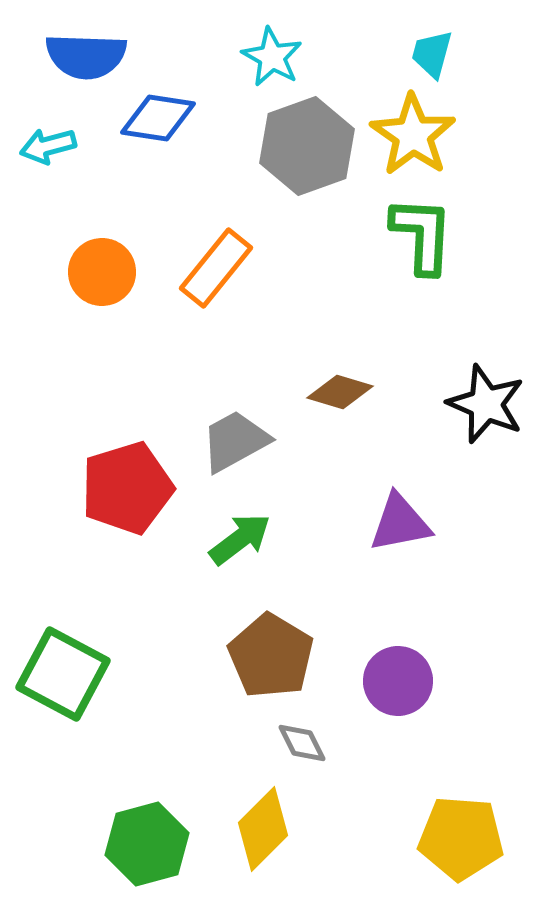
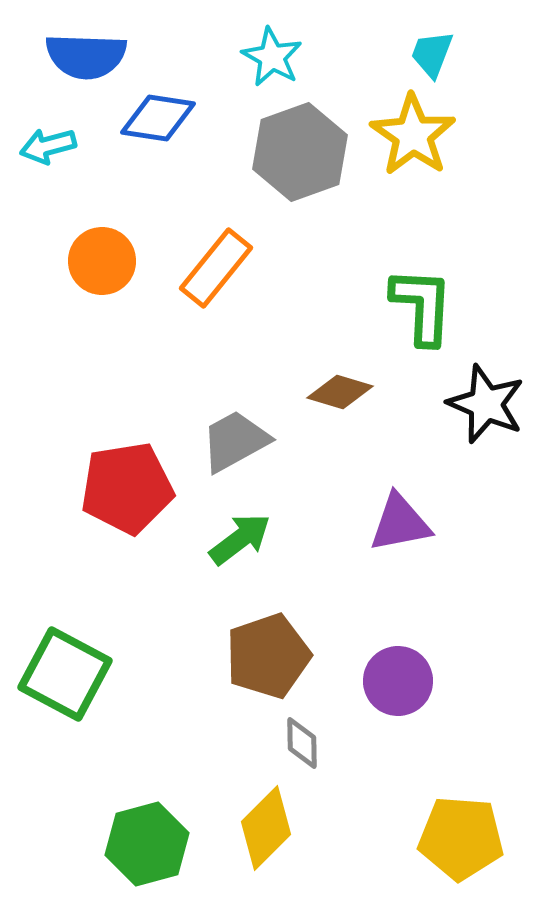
cyan trapezoid: rotated 6 degrees clockwise
gray hexagon: moved 7 px left, 6 px down
green L-shape: moved 71 px down
orange circle: moved 11 px up
red pentagon: rotated 8 degrees clockwise
brown pentagon: moved 3 px left; rotated 22 degrees clockwise
green square: moved 2 px right
gray diamond: rotated 26 degrees clockwise
yellow diamond: moved 3 px right, 1 px up
